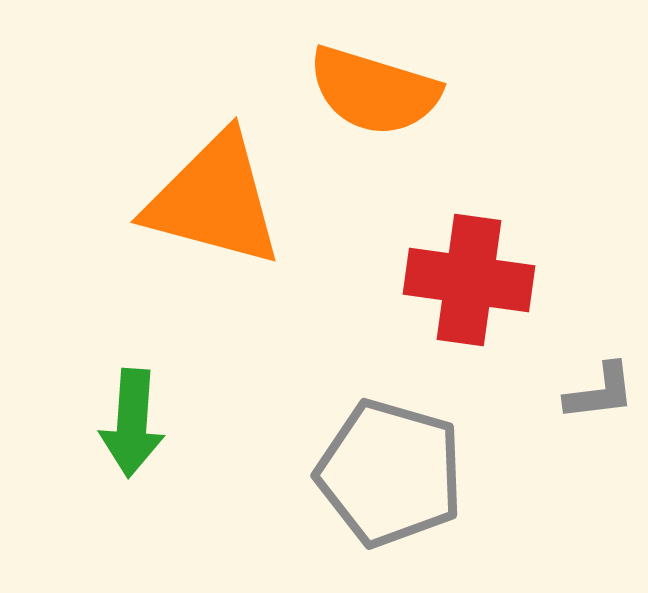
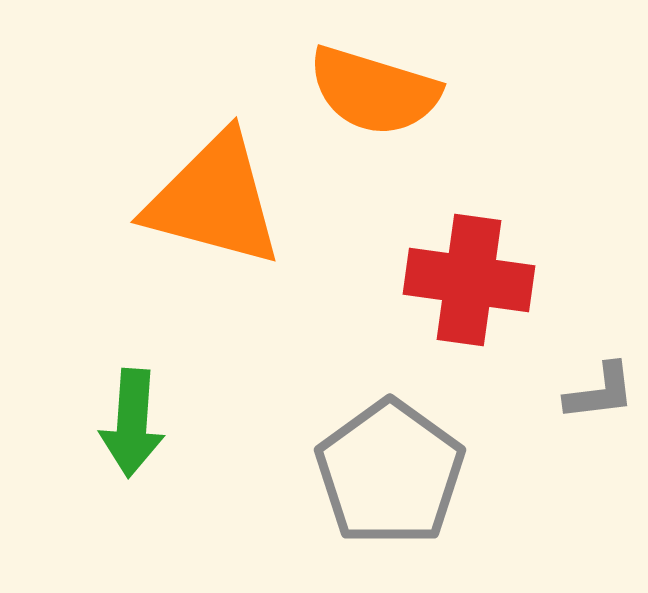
gray pentagon: rotated 20 degrees clockwise
